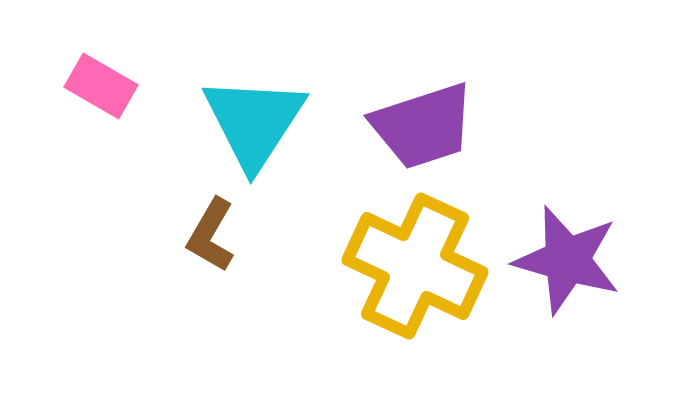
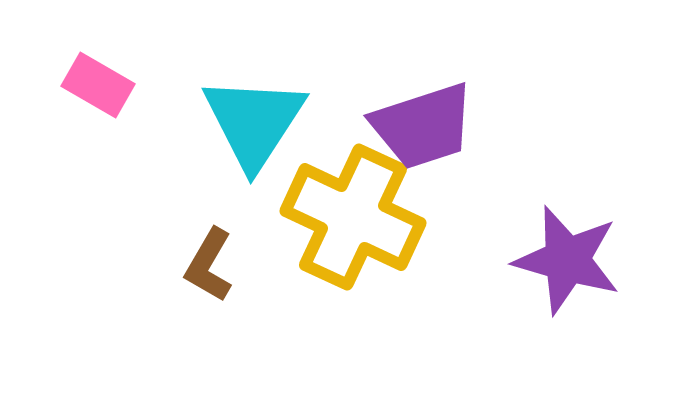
pink rectangle: moved 3 px left, 1 px up
brown L-shape: moved 2 px left, 30 px down
yellow cross: moved 62 px left, 49 px up
